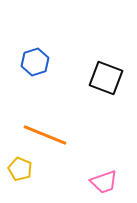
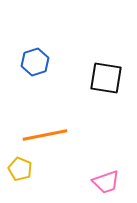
black square: rotated 12 degrees counterclockwise
orange line: rotated 33 degrees counterclockwise
pink trapezoid: moved 2 px right
